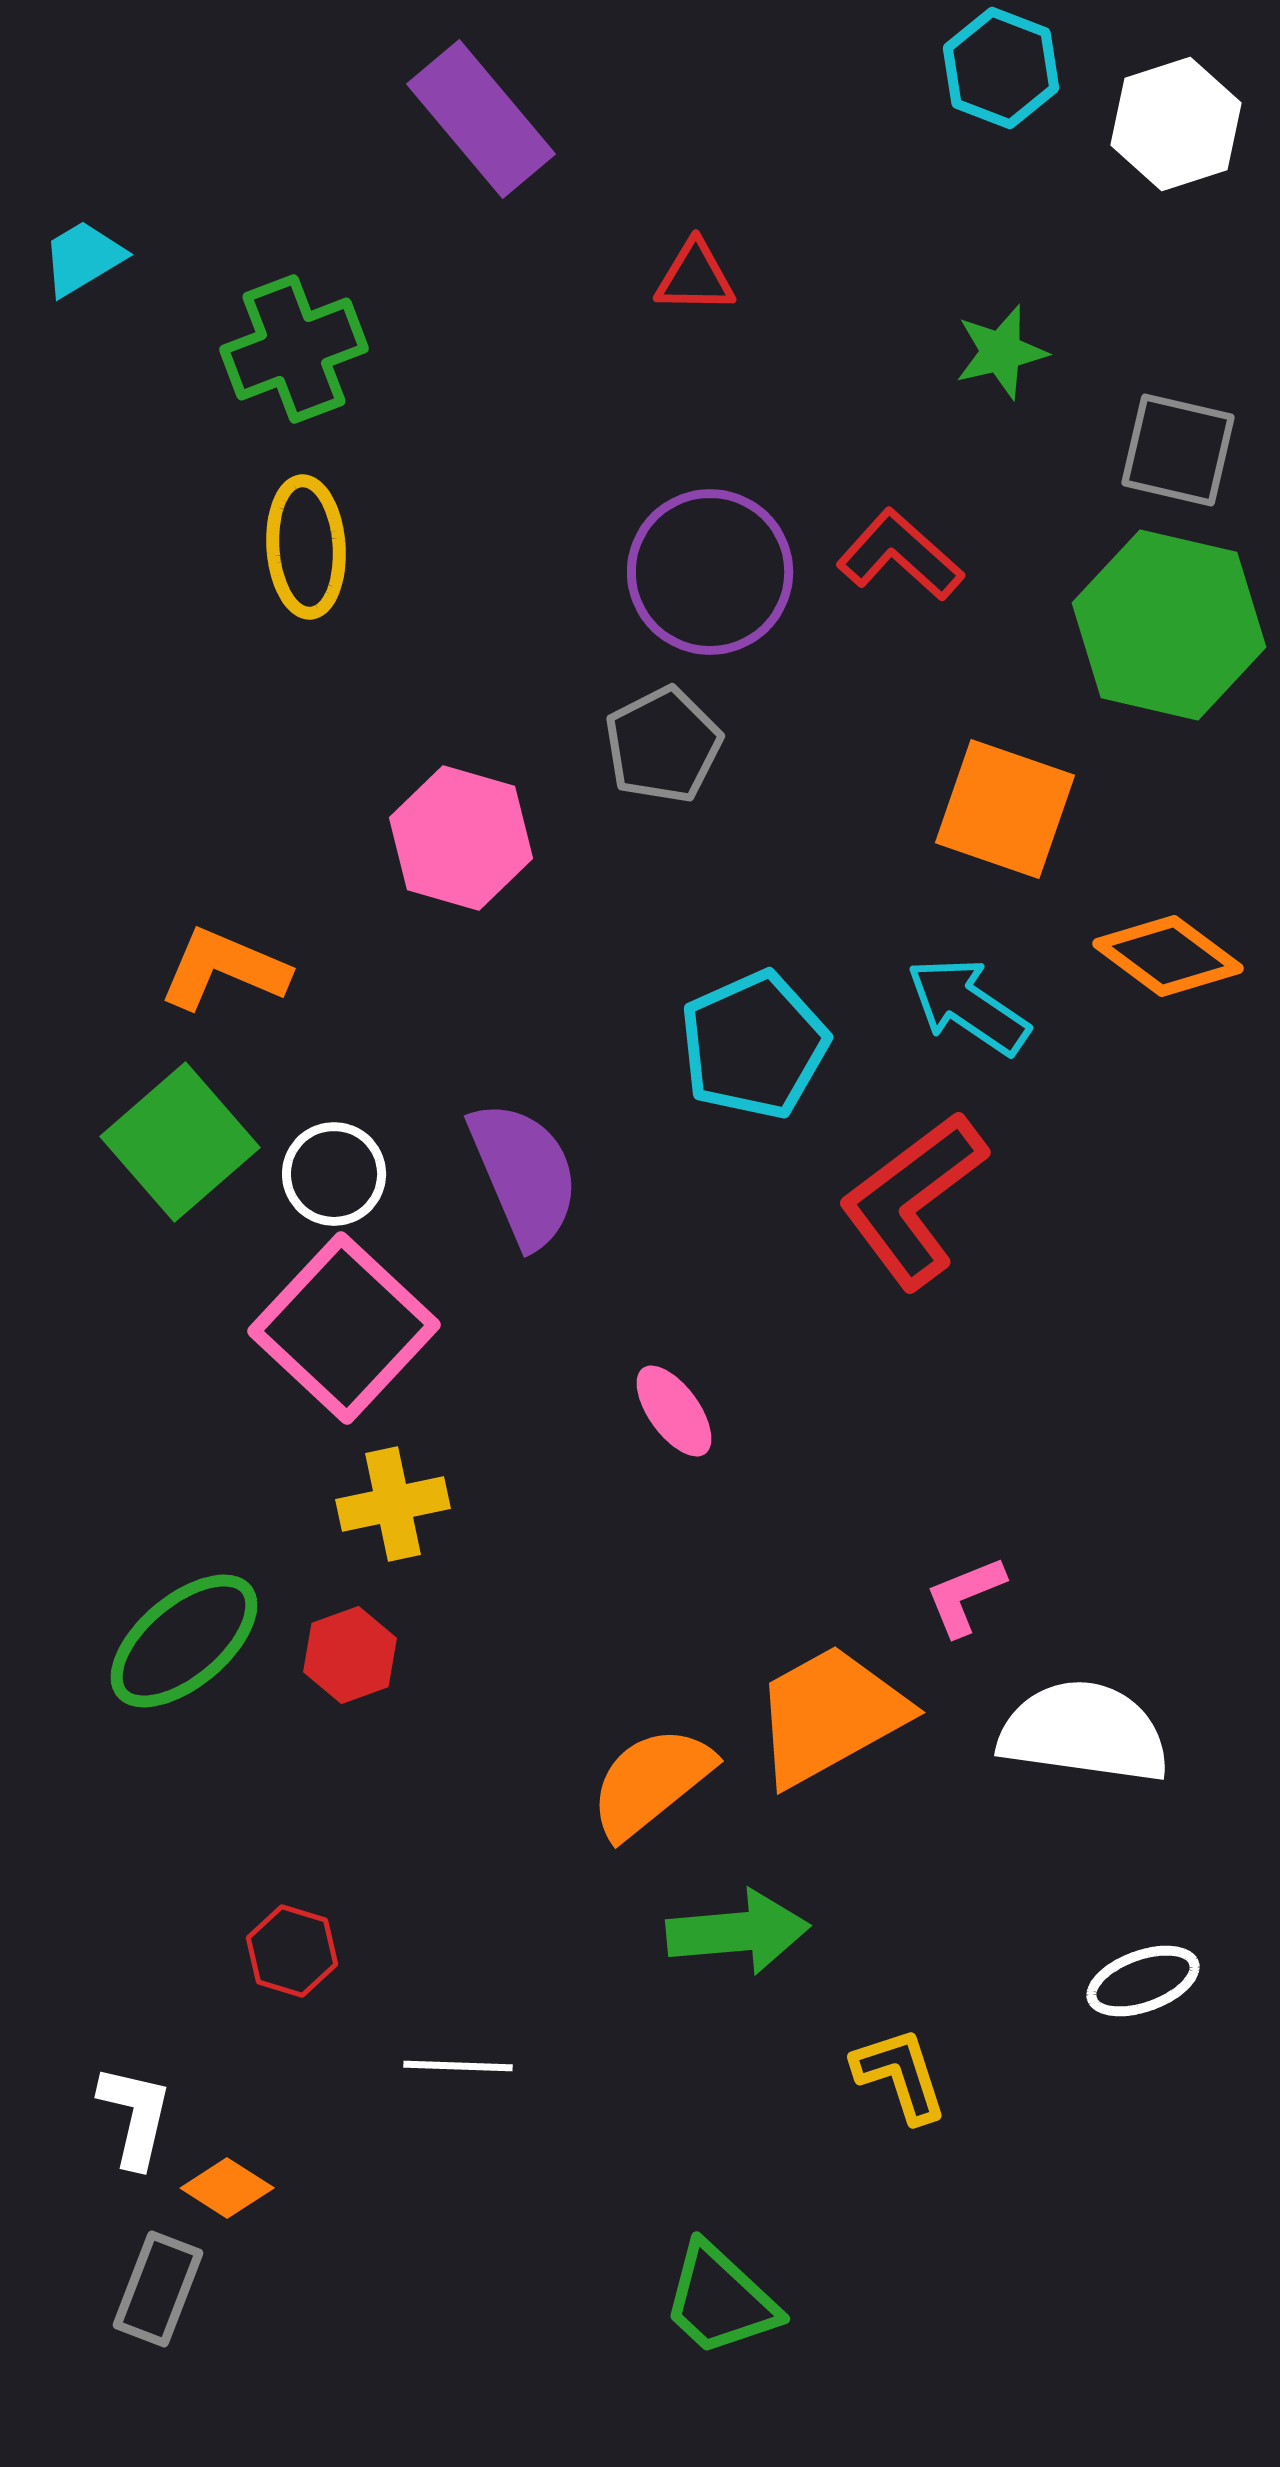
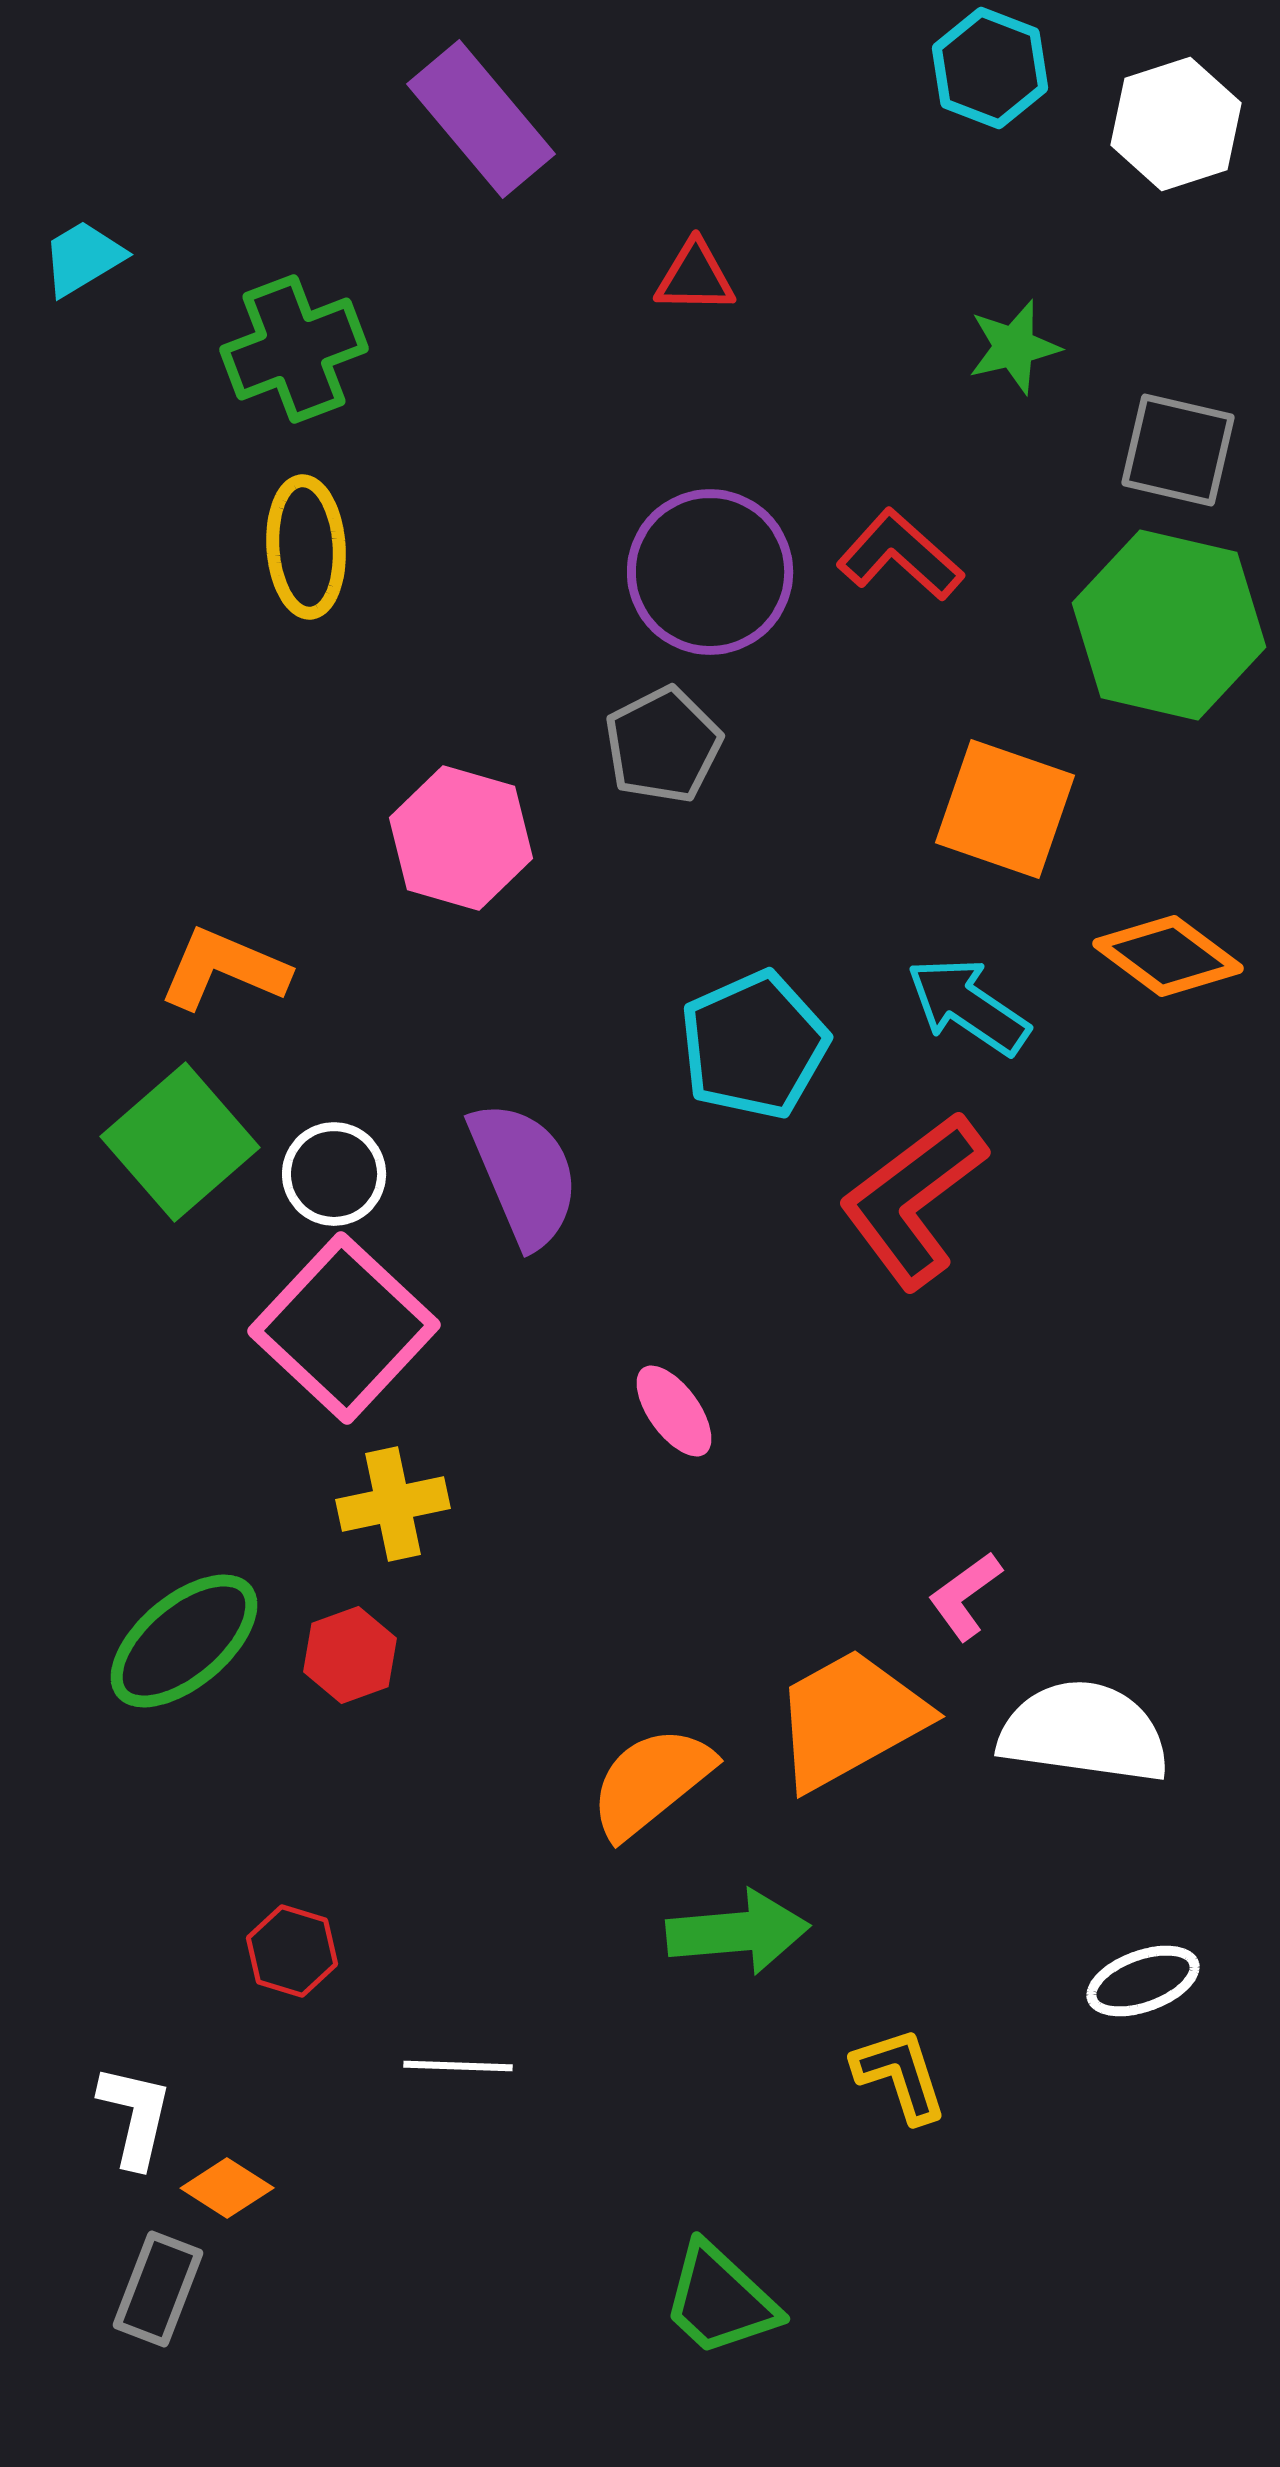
cyan hexagon at (1001, 68): moved 11 px left
green star at (1001, 352): moved 13 px right, 5 px up
pink L-shape at (965, 1596): rotated 14 degrees counterclockwise
orange trapezoid at (830, 1715): moved 20 px right, 4 px down
